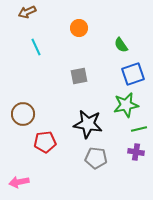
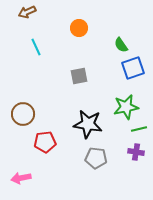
blue square: moved 6 px up
green star: moved 2 px down
pink arrow: moved 2 px right, 4 px up
